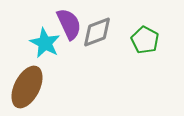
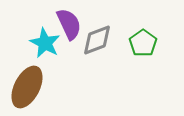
gray diamond: moved 8 px down
green pentagon: moved 2 px left, 3 px down; rotated 8 degrees clockwise
